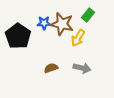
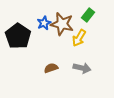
blue star: rotated 24 degrees counterclockwise
yellow arrow: moved 1 px right
